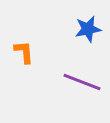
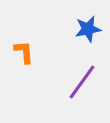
purple line: rotated 75 degrees counterclockwise
